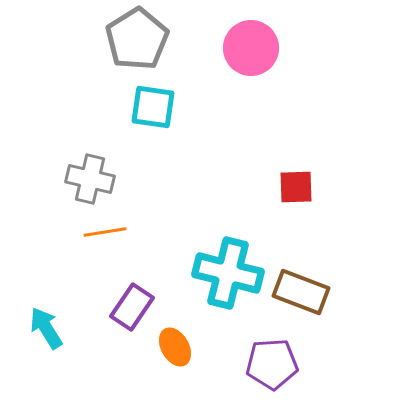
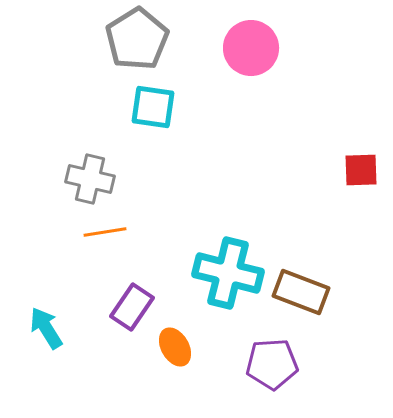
red square: moved 65 px right, 17 px up
